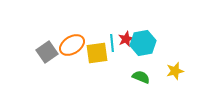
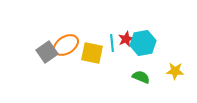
orange ellipse: moved 6 px left
yellow square: moved 5 px left; rotated 20 degrees clockwise
yellow star: rotated 18 degrees clockwise
